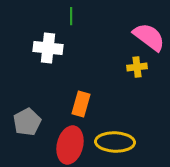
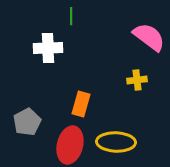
white cross: rotated 8 degrees counterclockwise
yellow cross: moved 13 px down
yellow ellipse: moved 1 px right
